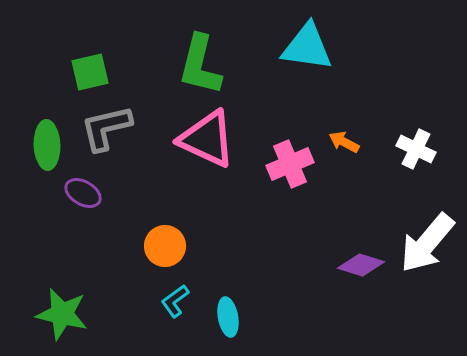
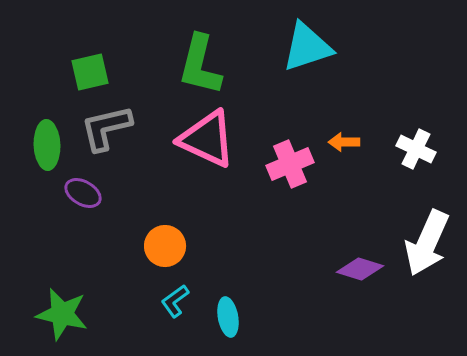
cyan triangle: rotated 26 degrees counterclockwise
orange arrow: rotated 28 degrees counterclockwise
white arrow: rotated 16 degrees counterclockwise
purple diamond: moved 1 px left, 4 px down
